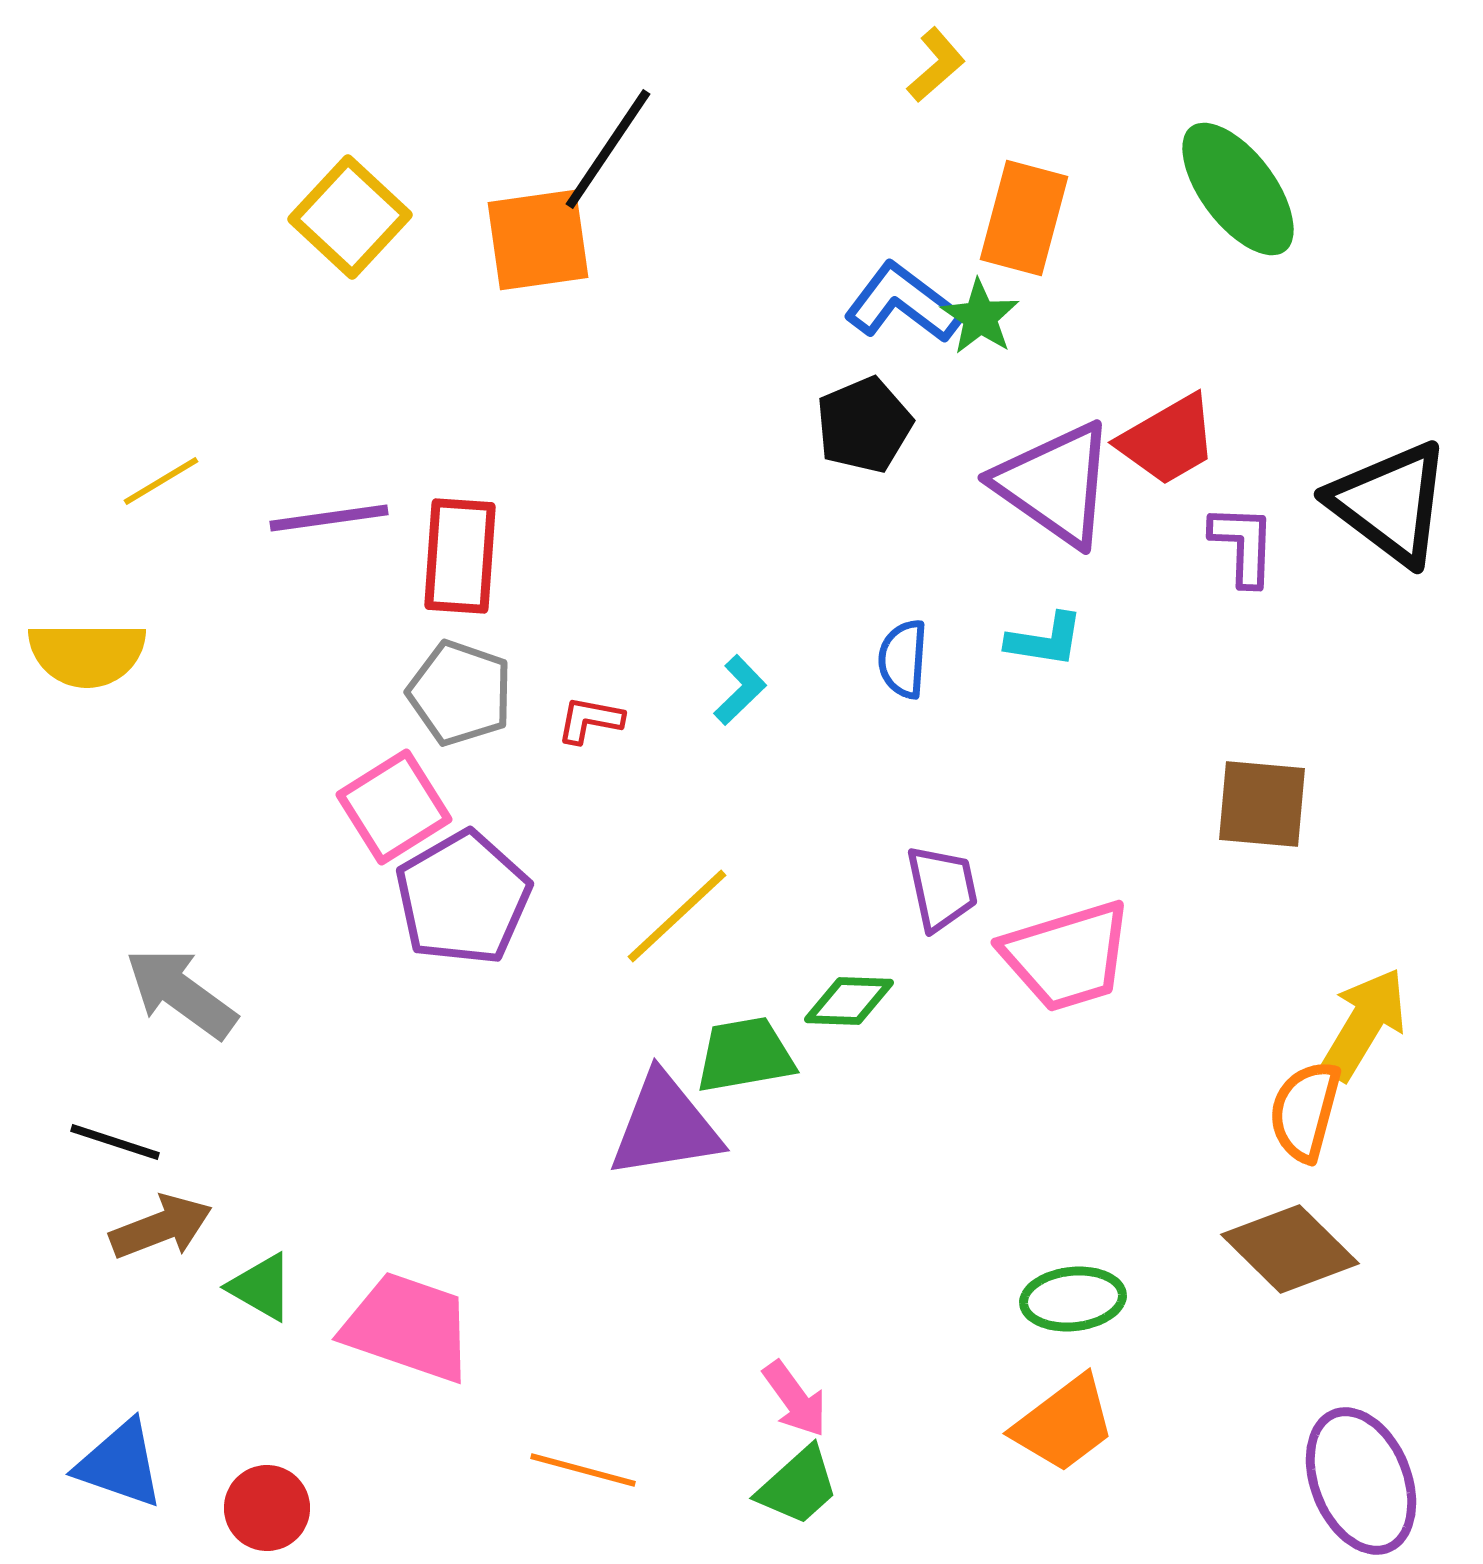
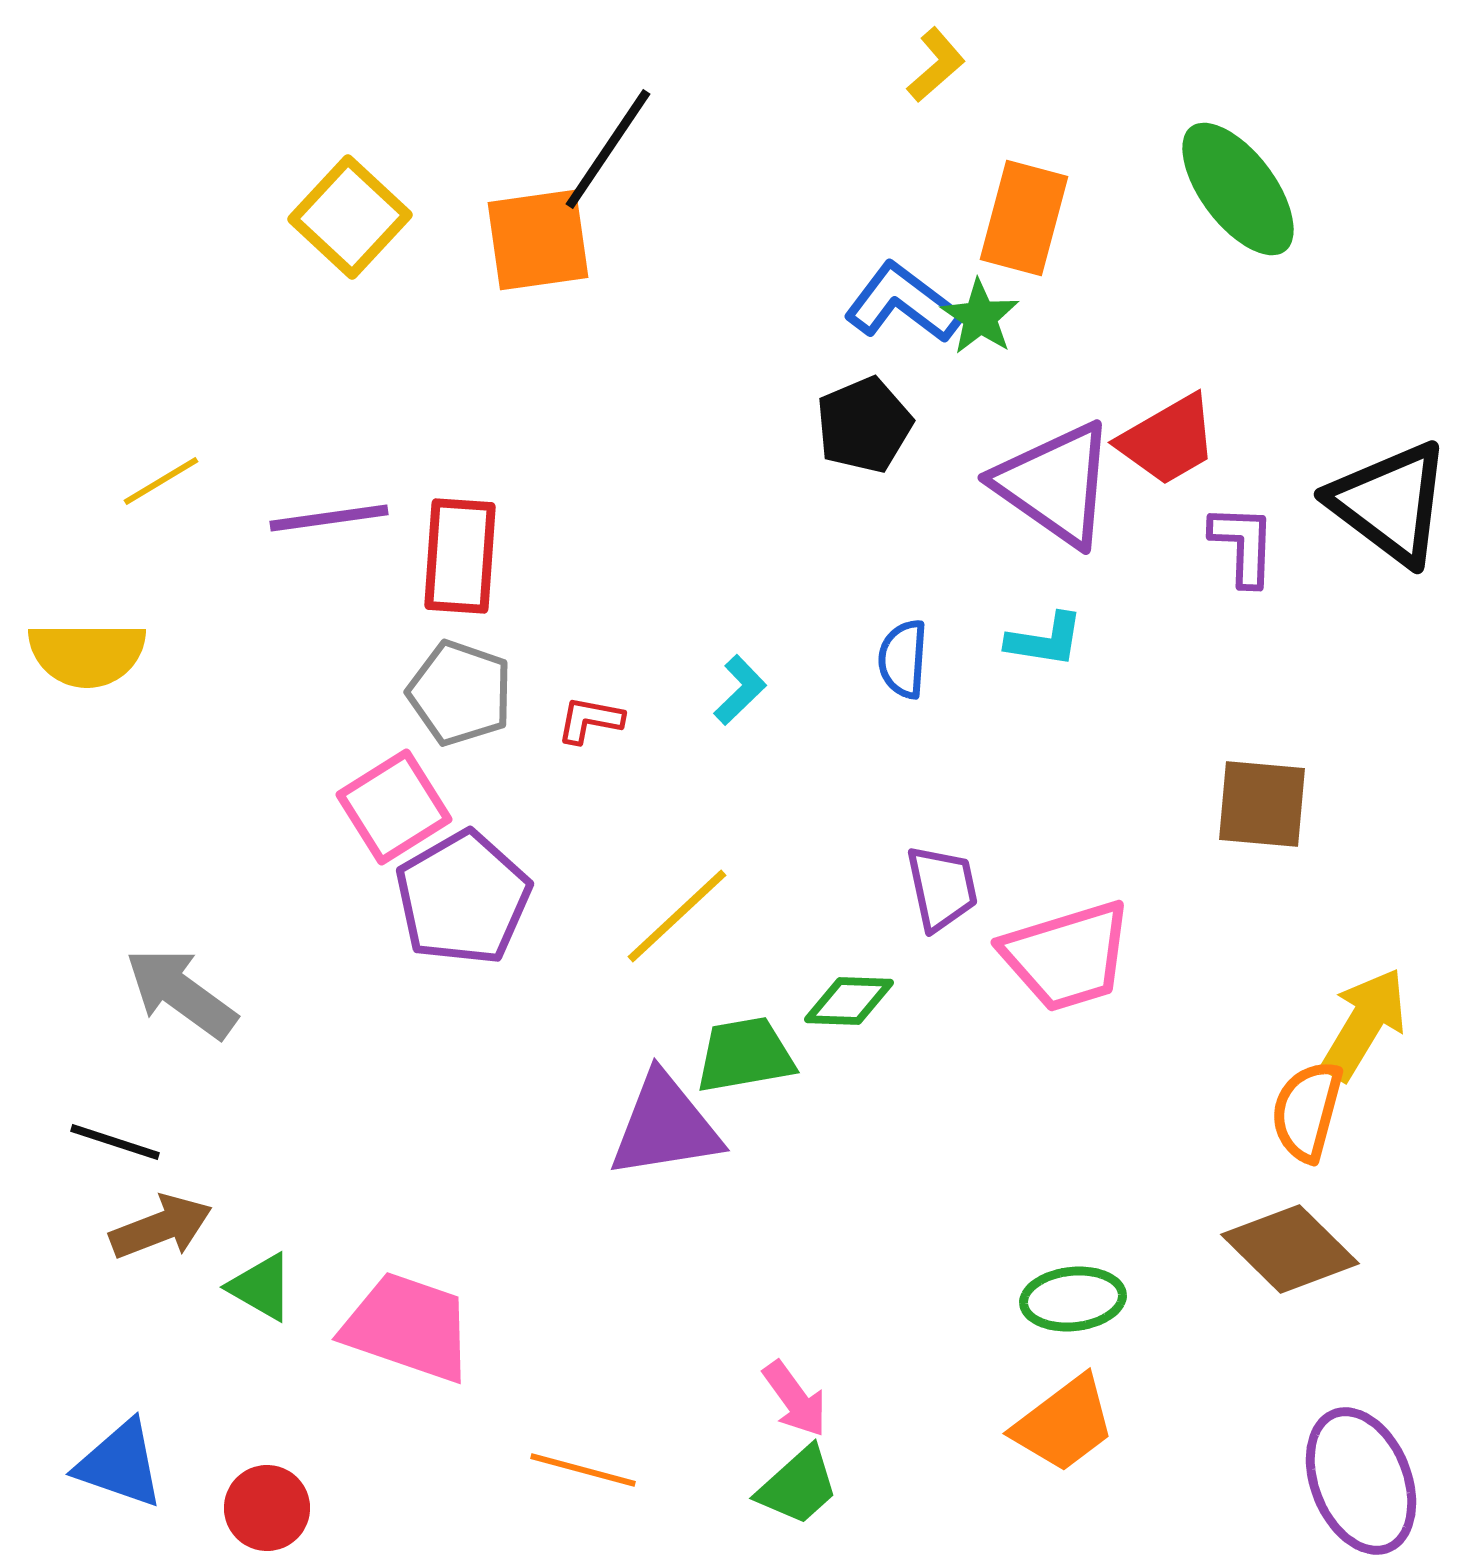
orange semicircle at (1305, 1111): moved 2 px right
